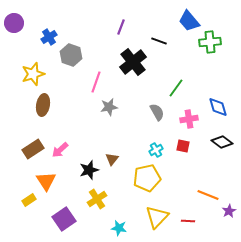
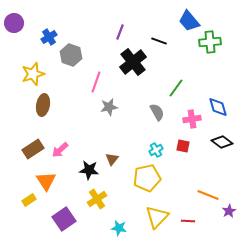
purple line: moved 1 px left, 5 px down
pink cross: moved 3 px right
black star: rotated 24 degrees clockwise
